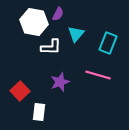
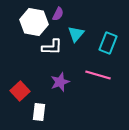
white L-shape: moved 1 px right
